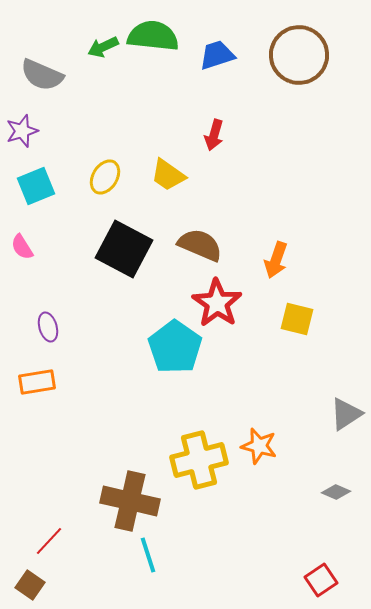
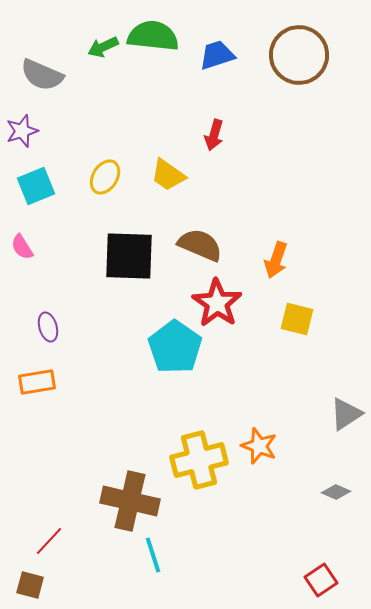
black square: moved 5 px right, 7 px down; rotated 26 degrees counterclockwise
orange star: rotated 6 degrees clockwise
cyan line: moved 5 px right
brown square: rotated 20 degrees counterclockwise
